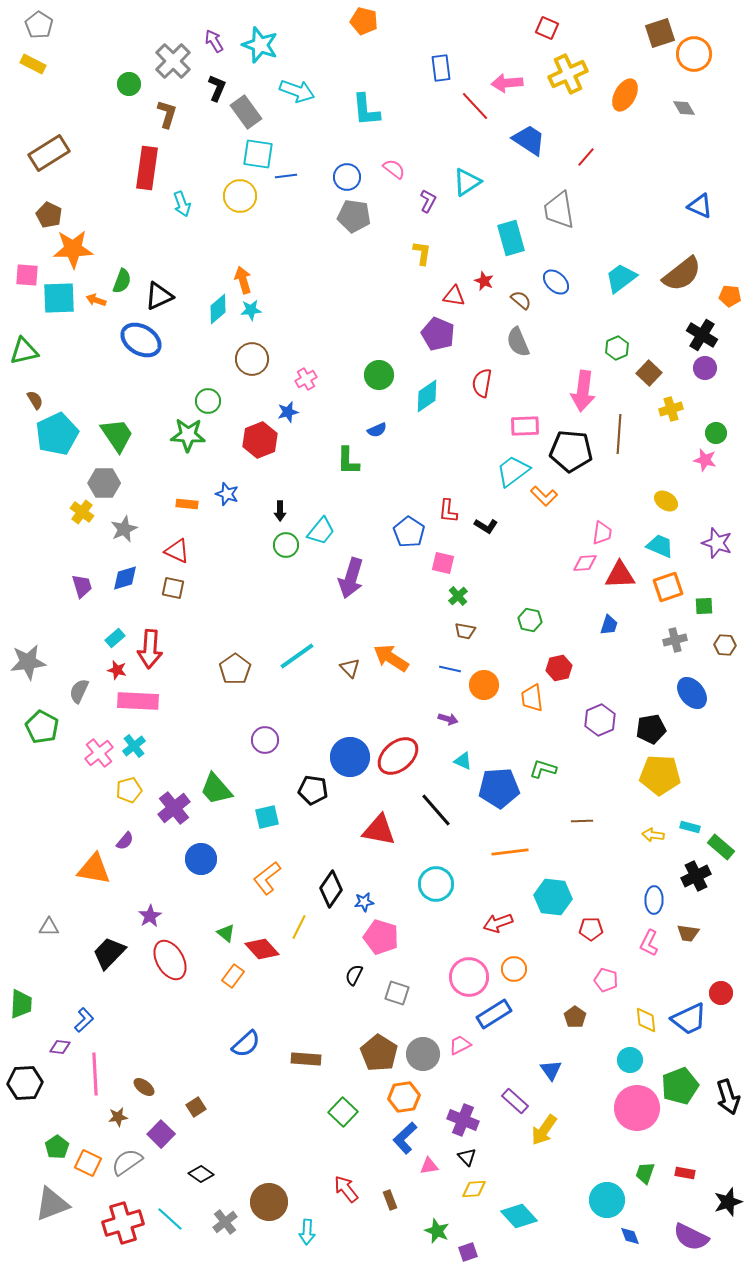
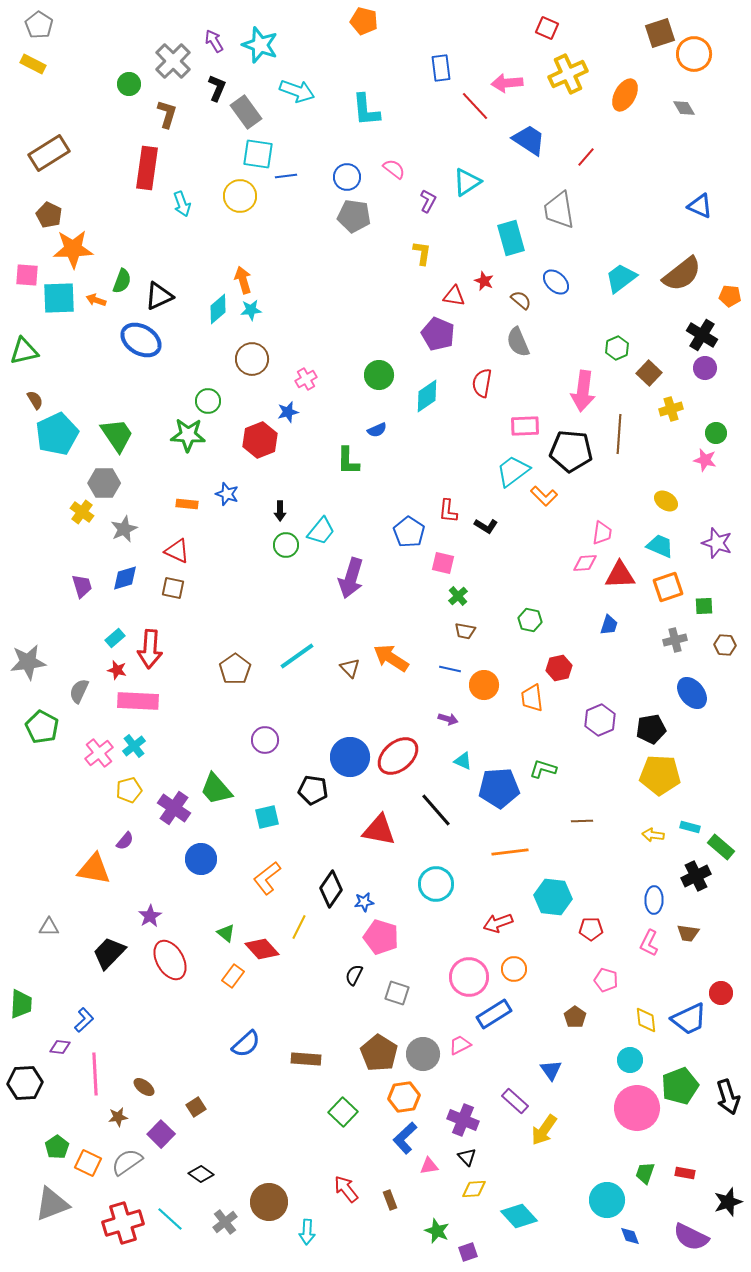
purple cross at (174, 808): rotated 16 degrees counterclockwise
